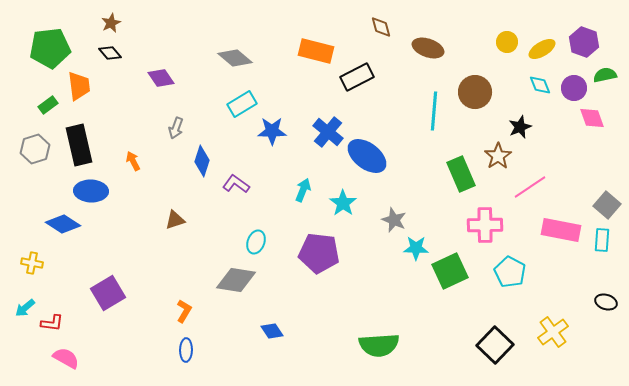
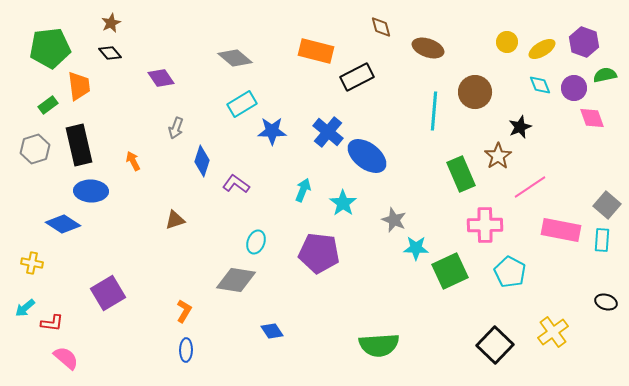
pink semicircle at (66, 358): rotated 12 degrees clockwise
